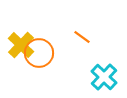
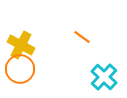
yellow cross: rotated 16 degrees counterclockwise
orange circle: moved 19 px left, 16 px down
